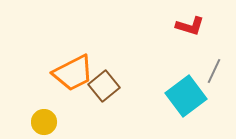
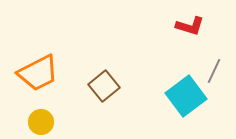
orange trapezoid: moved 35 px left
yellow circle: moved 3 px left
